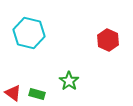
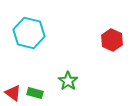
red hexagon: moved 4 px right
green star: moved 1 px left
green rectangle: moved 2 px left, 1 px up
